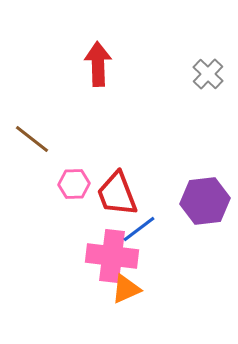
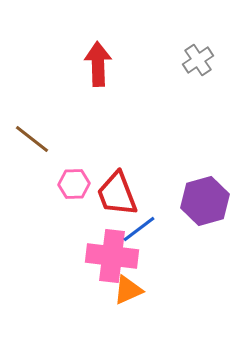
gray cross: moved 10 px left, 14 px up; rotated 12 degrees clockwise
purple hexagon: rotated 9 degrees counterclockwise
orange triangle: moved 2 px right, 1 px down
